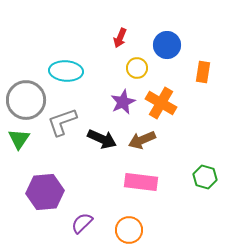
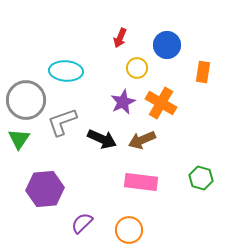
green hexagon: moved 4 px left, 1 px down
purple hexagon: moved 3 px up
